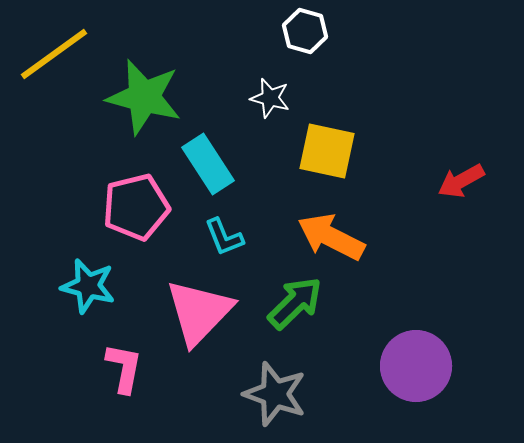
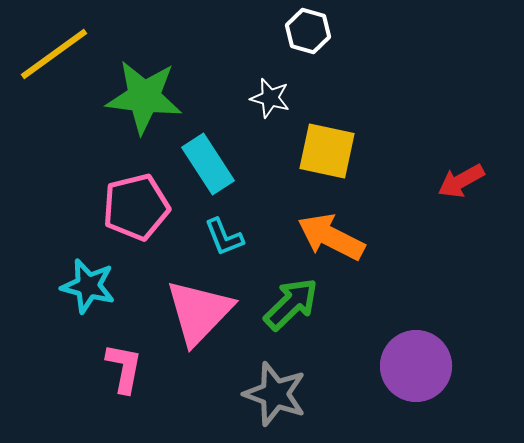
white hexagon: moved 3 px right
green star: rotated 8 degrees counterclockwise
green arrow: moved 4 px left, 1 px down
